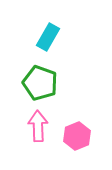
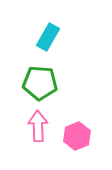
green pentagon: rotated 16 degrees counterclockwise
